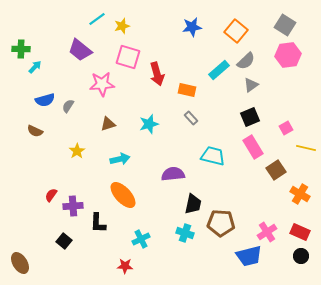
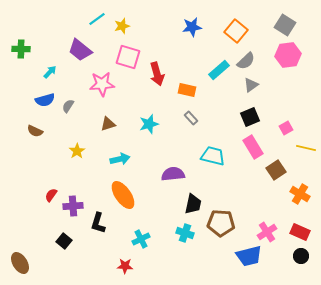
cyan arrow at (35, 67): moved 15 px right, 5 px down
orange ellipse at (123, 195): rotated 8 degrees clockwise
black L-shape at (98, 223): rotated 15 degrees clockwise
